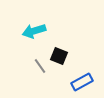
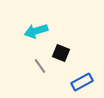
cyan arrow: moved 2 px right
black square: moved 2 px right, 3 px up
